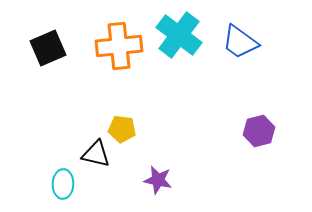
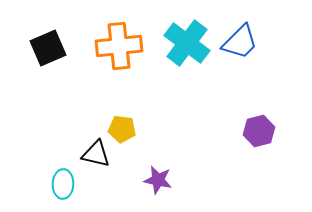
cyan cross: moved 8 px right, 8 px down
blue trapezoid: rotated 81 degrees counterclockwise
